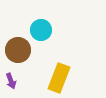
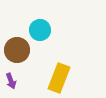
cyan circle: moved 1 px left
brown circle: moved 1 px left
